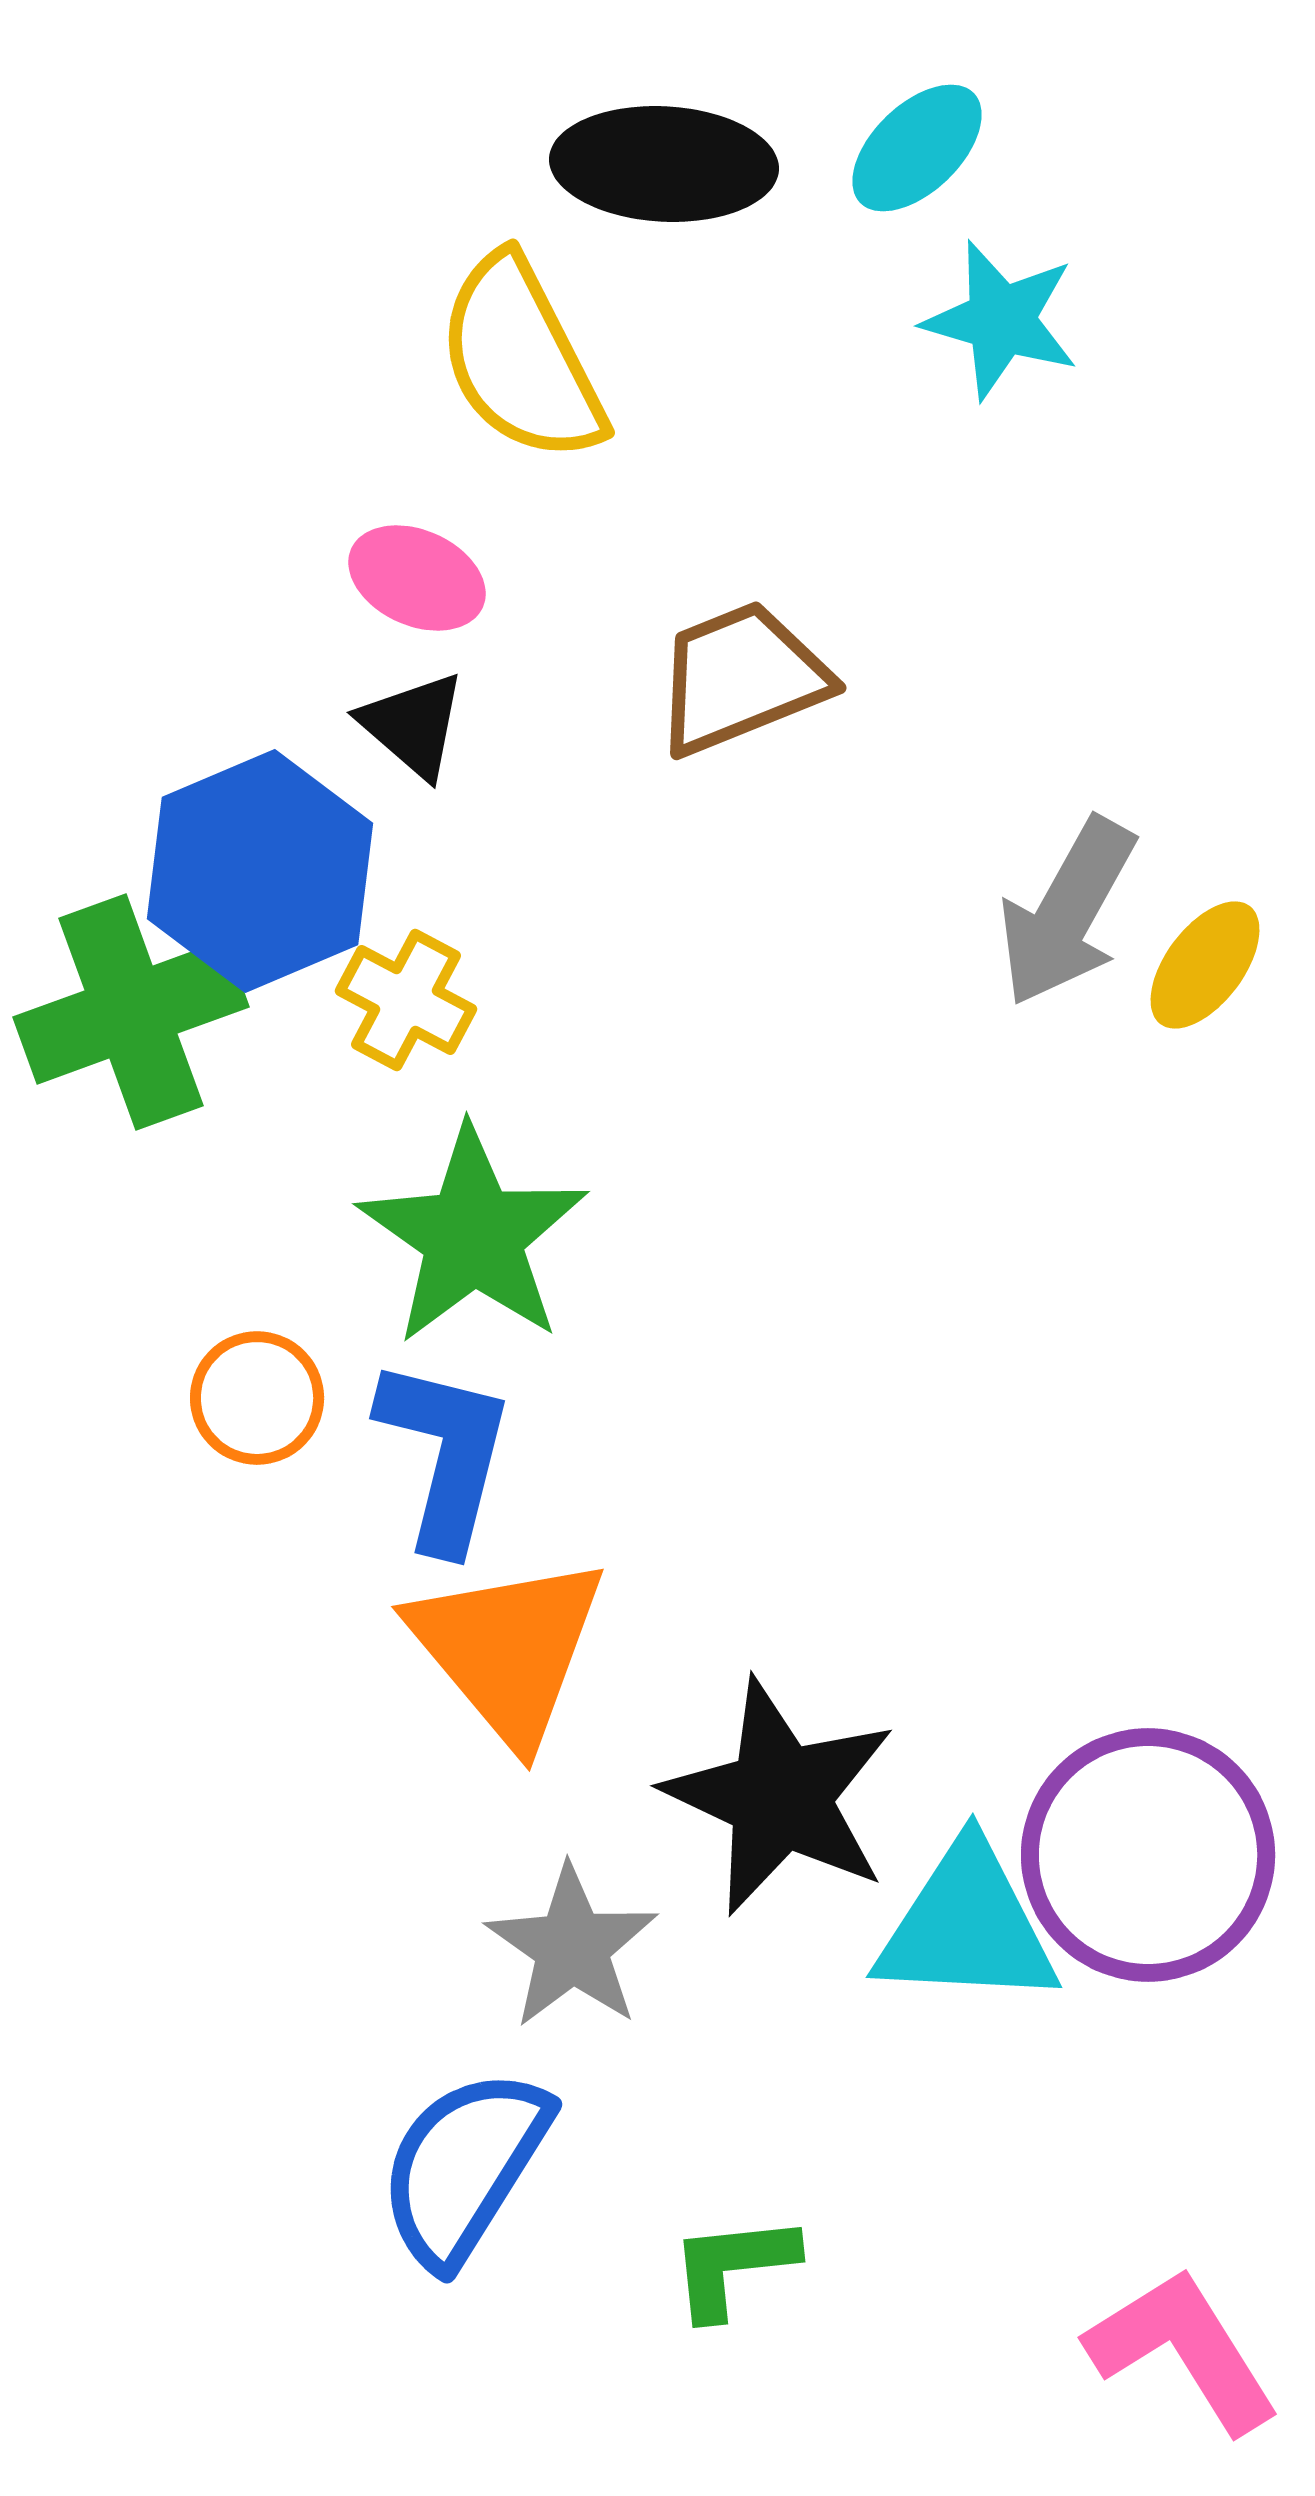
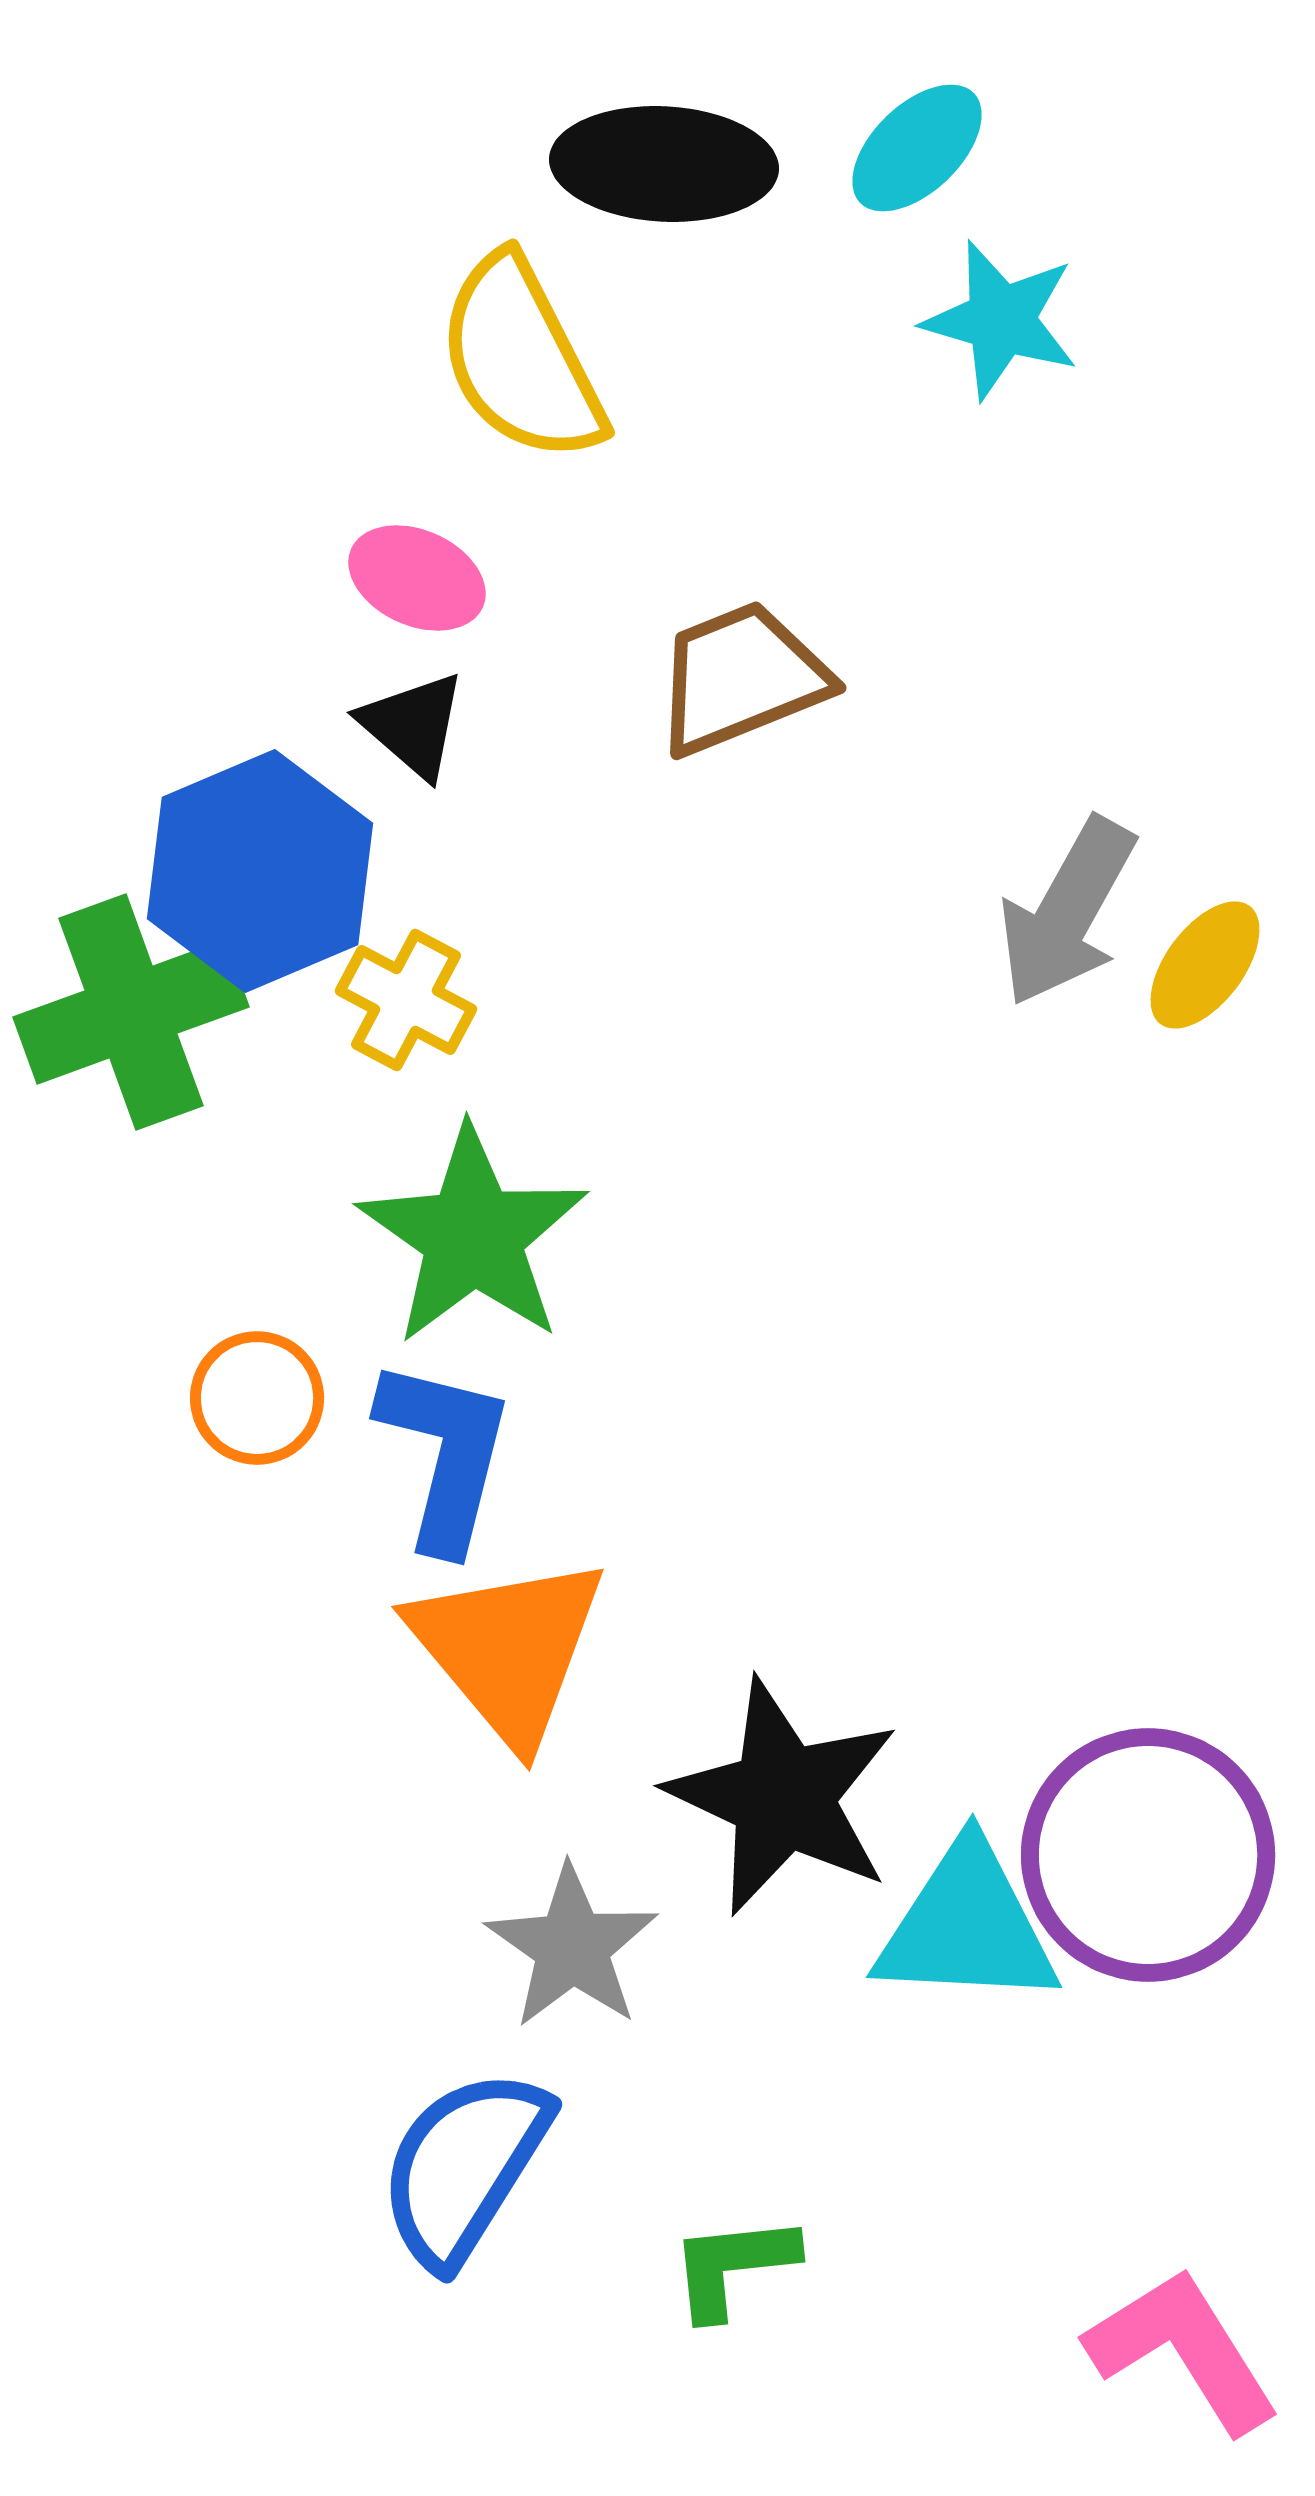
black star: moved 3 px right
